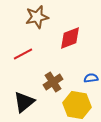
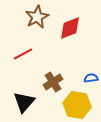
brown star: rotated 15 degrees counterclockwise
red diamond: moved 10 px up
black triangle: rotated 10 degrees counterclockwise
